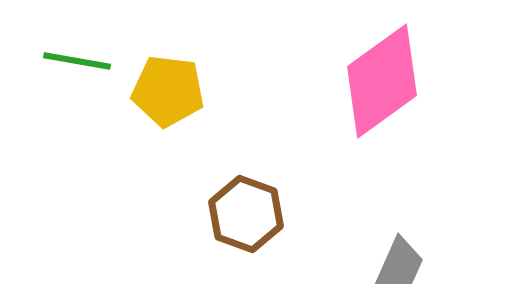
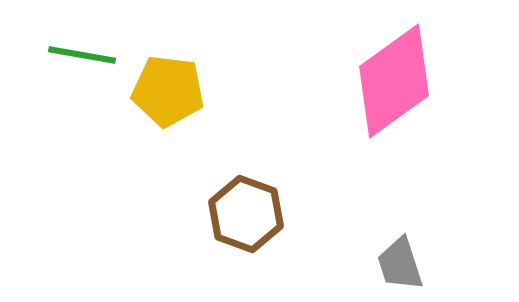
green line: moved 5 px right, 6 px up
pink diamond: moved 12 px right
gray trapezoid: rotated 138 degrees clockwise
